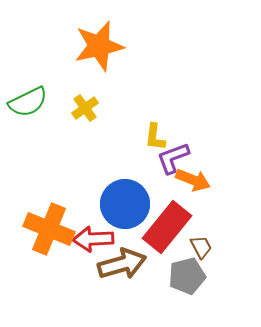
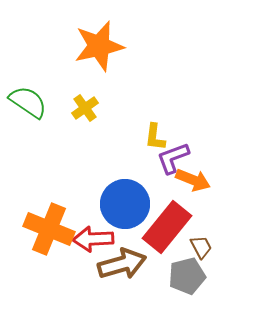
green semicircle: rotated 120 degrees counterclockwise
